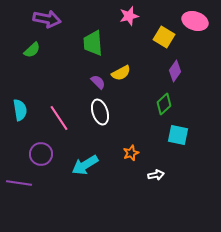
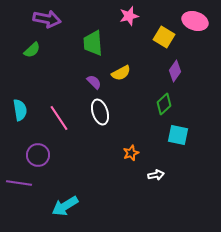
purple semicircle: moved 4 px left
purple circle: moved 3 px left, 1 px down
cyan arrow: moved 20 px left, 41 px down
